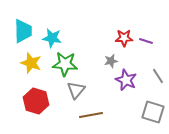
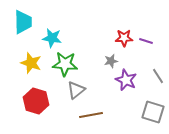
cyan trapezoid: moved 9 px up
gray triangle: rotated 12 degrees clockwise
